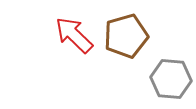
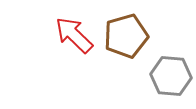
gray hexagon: moved 3 px up
